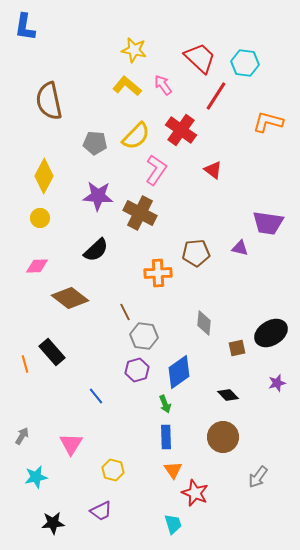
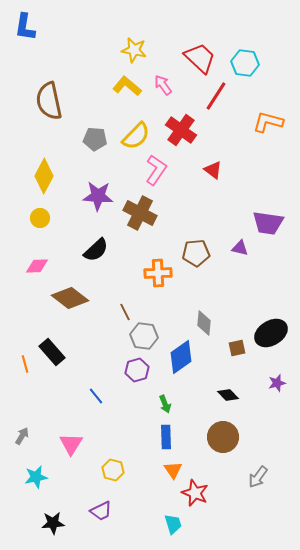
gray pentagon at (95, 143): moved 4 px up
blue diamond at (179, 372): moved 2 px right, 15 px up
